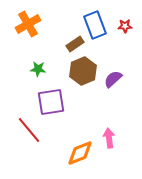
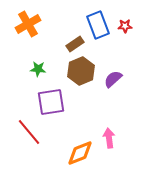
blue rectangle: moved 3 px right
brown hexagon: moved 2 px left
red line: moved 2 px down
